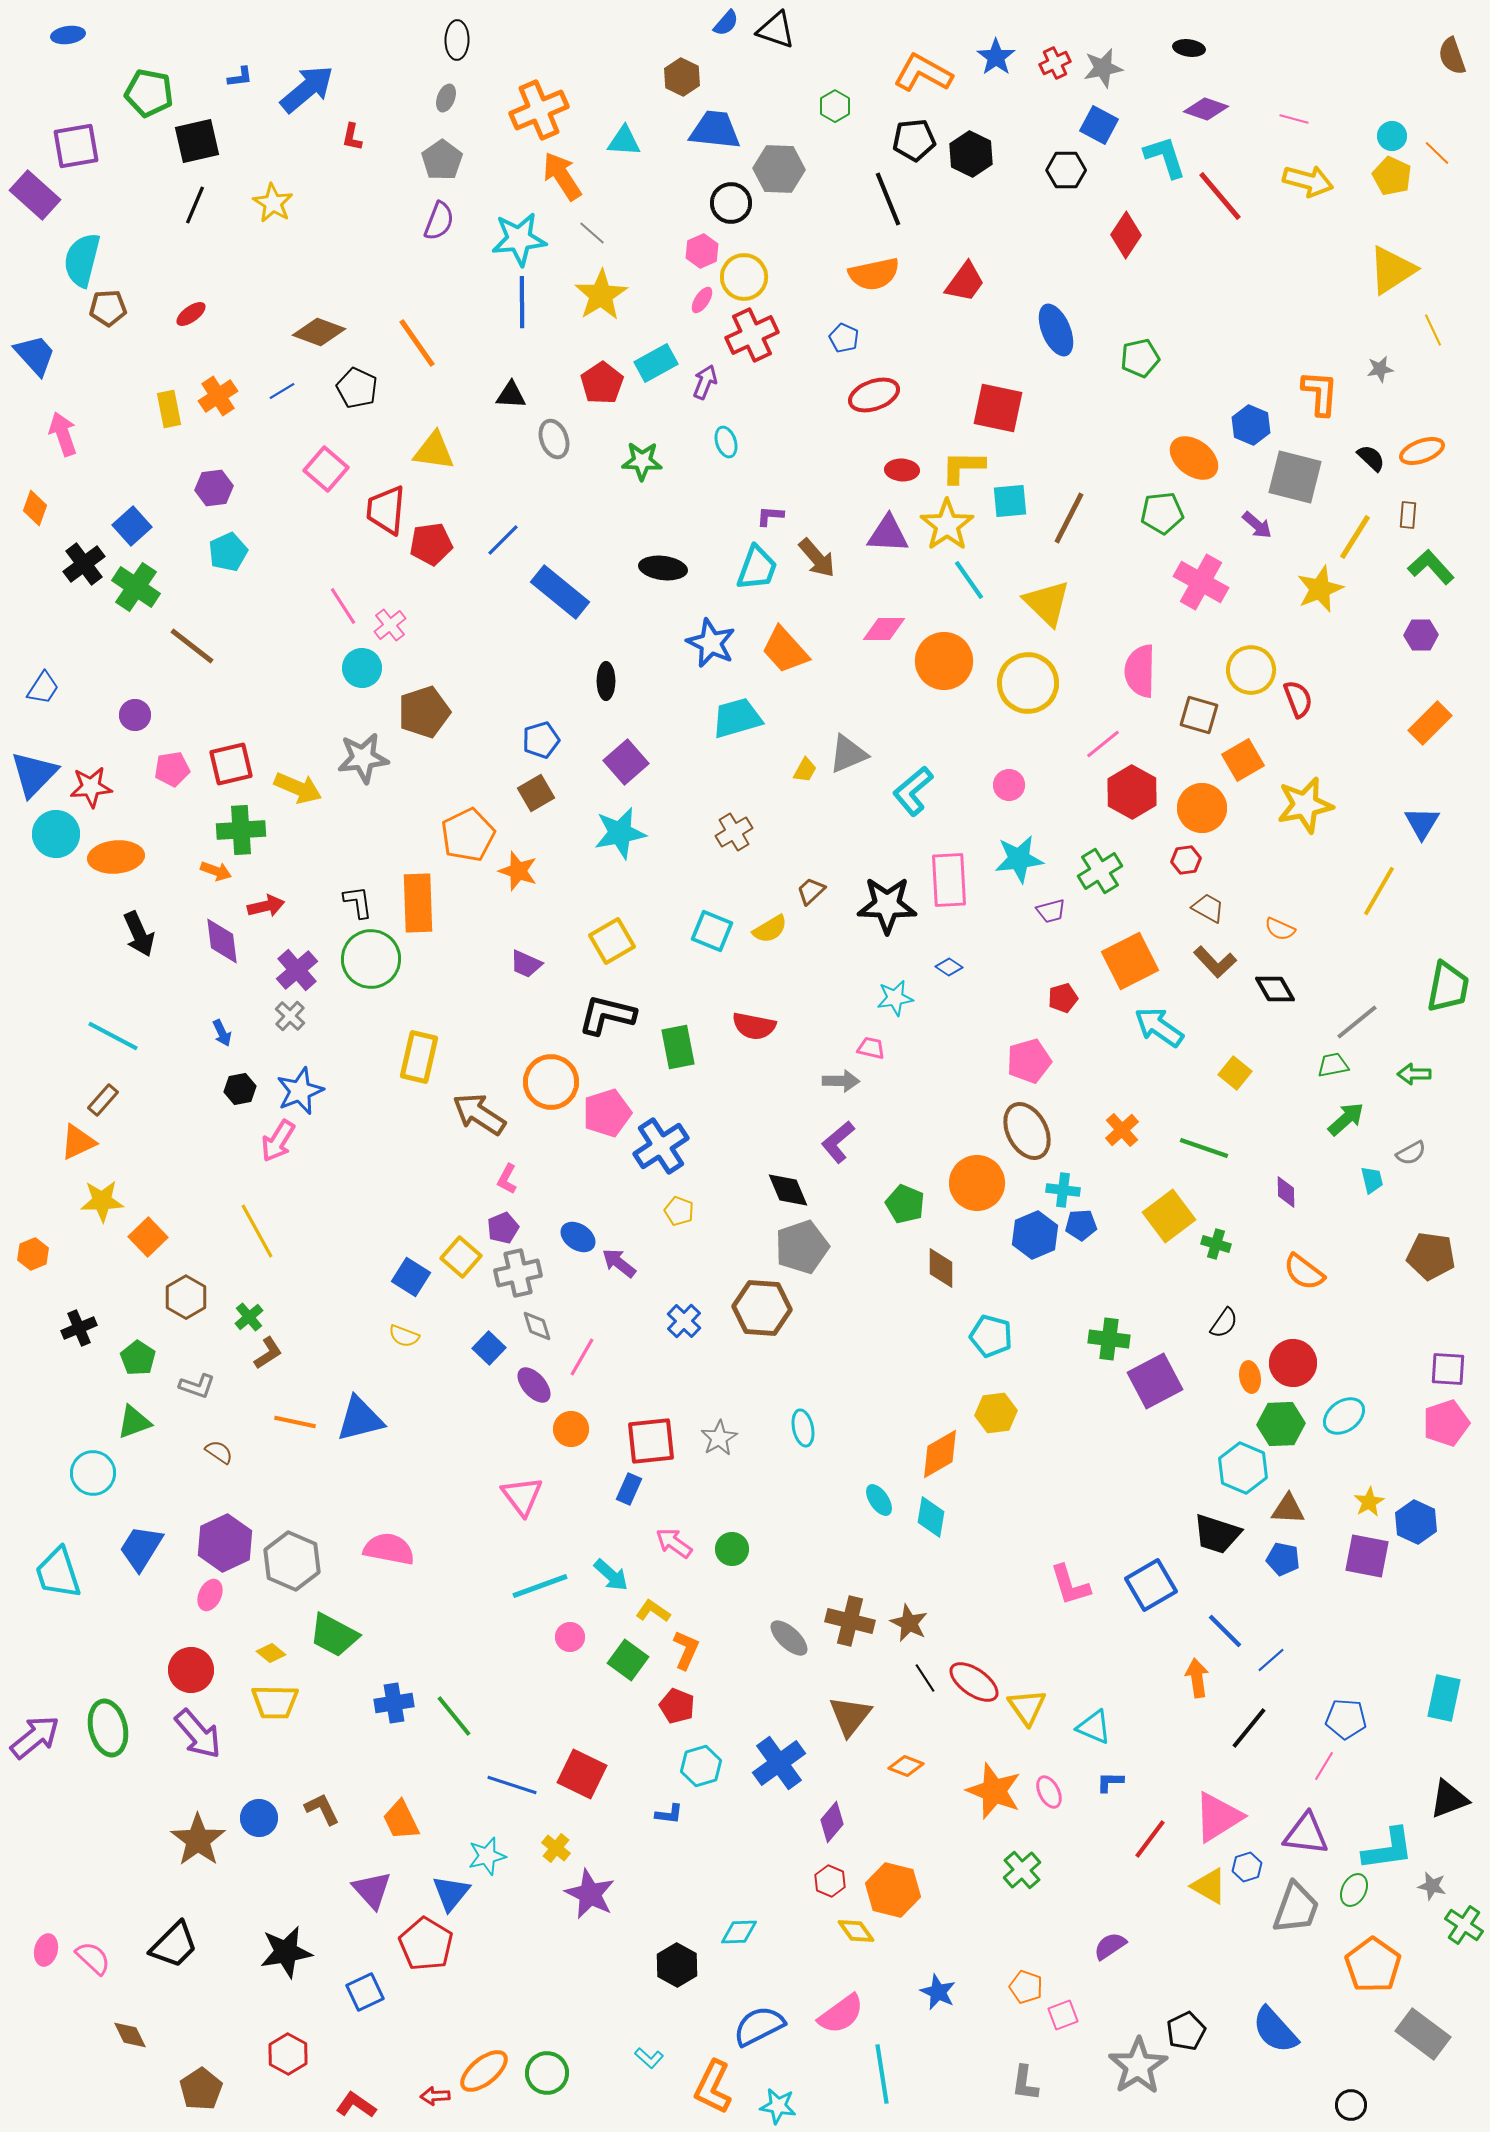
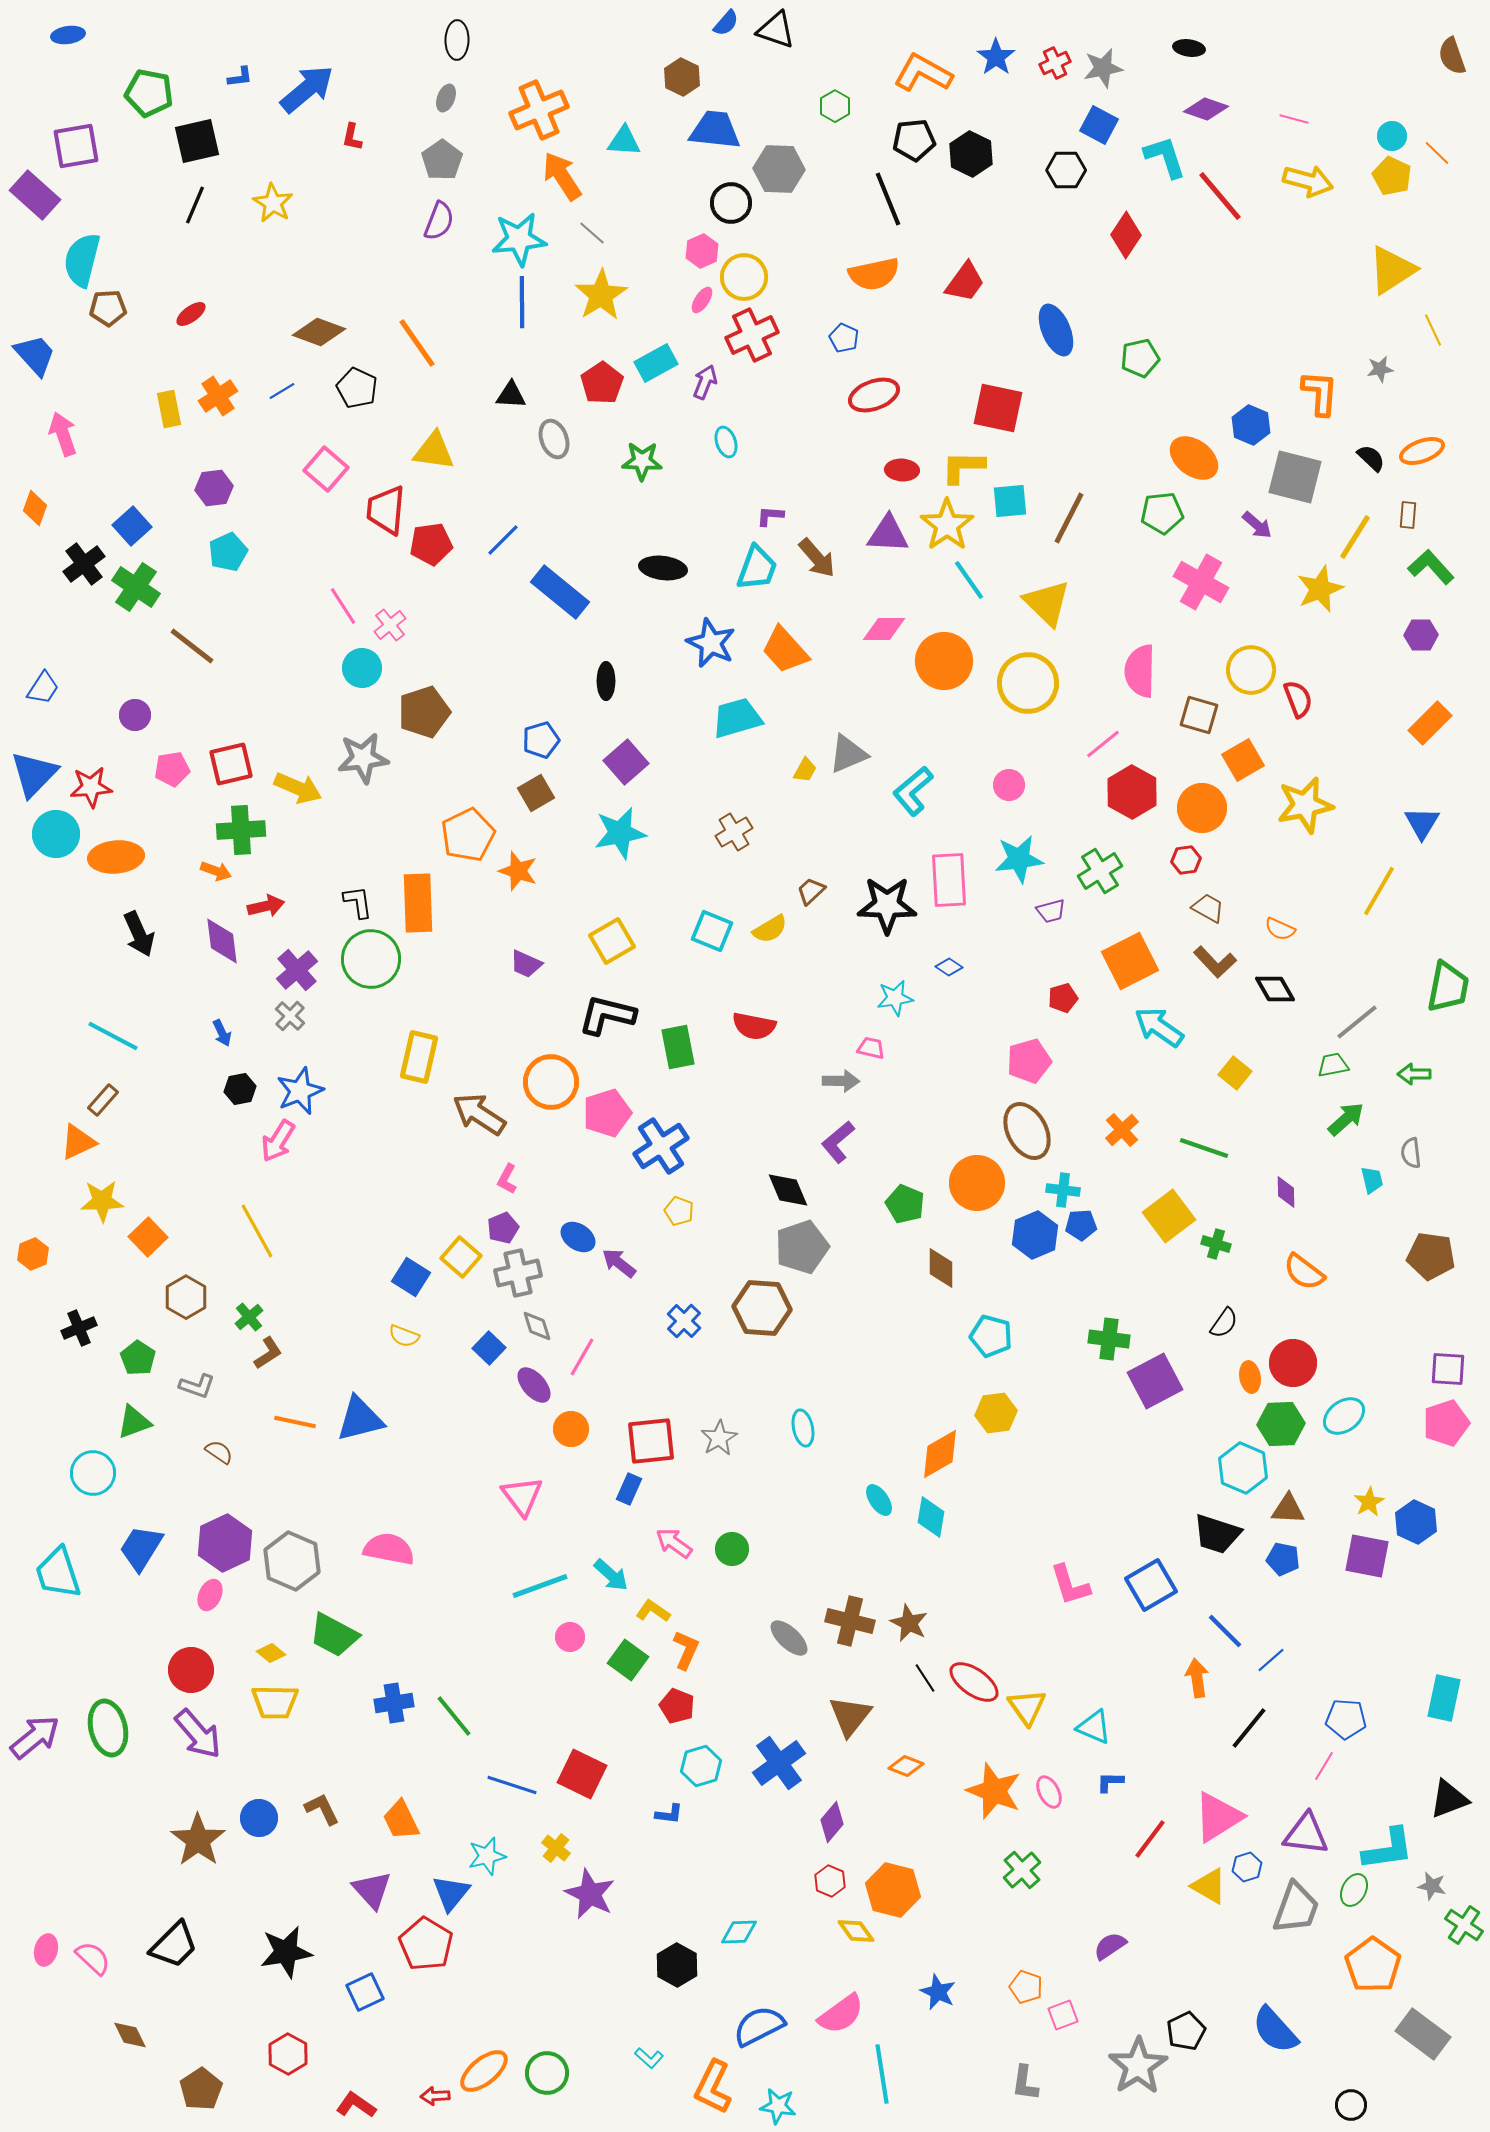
gray semicircle at (1411, 1153): rotated 112 degrees clockwise
